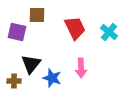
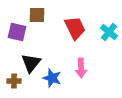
black triangle: moved 1 px up
